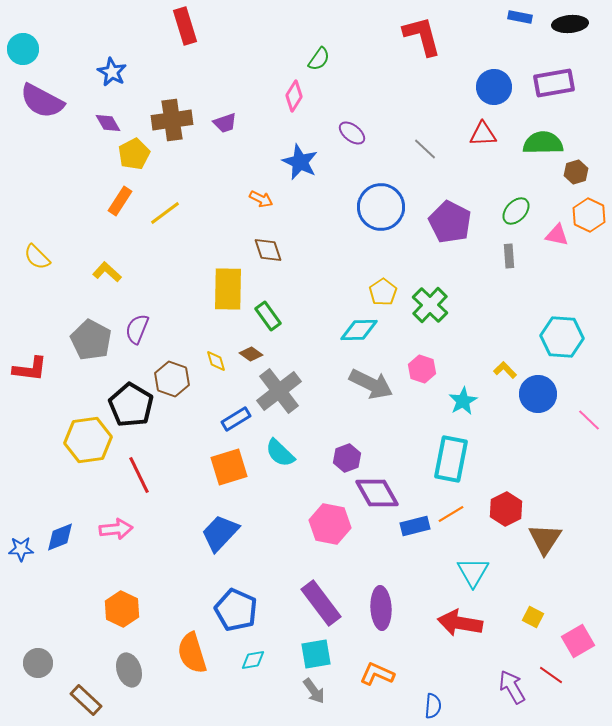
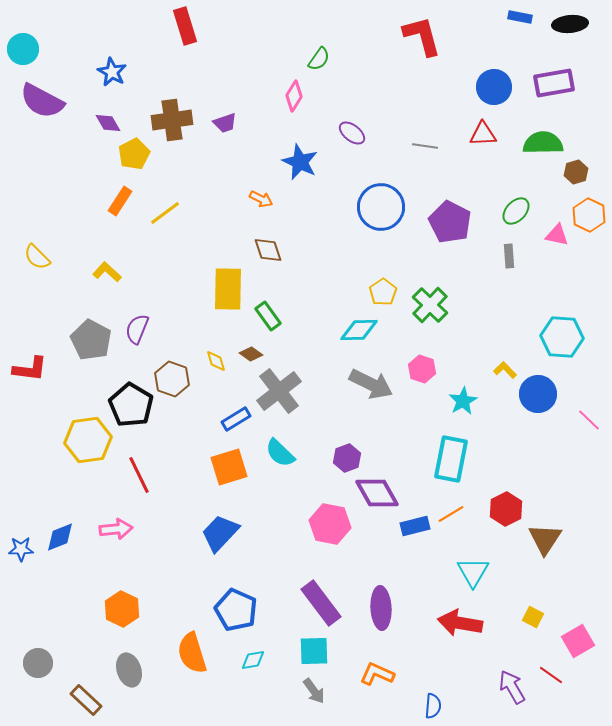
gray line at (425, 149): moved 3 px up; rotated 35 degrees counterclockwise
cyan square at (316, 654): moved 2 px left, 3 px up; rotated 8 degrees clockwise
